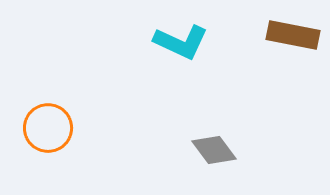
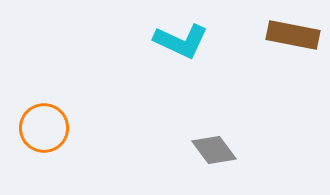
cyan L-shape: moved 1 px up
orange circle: moved 4 px left
